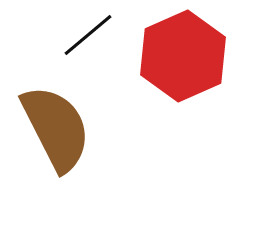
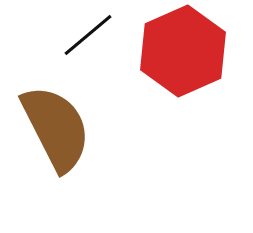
red hexagon: moved 5 px up
